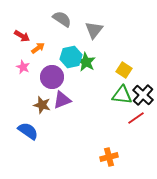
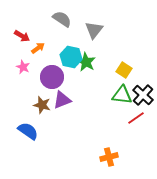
cyan hexagon: rotated 25 degrees clockwise
